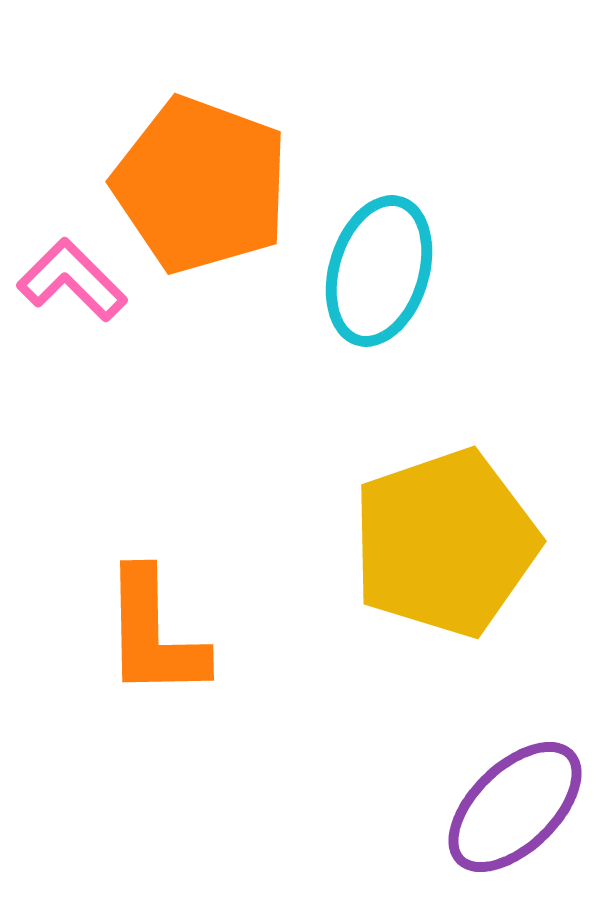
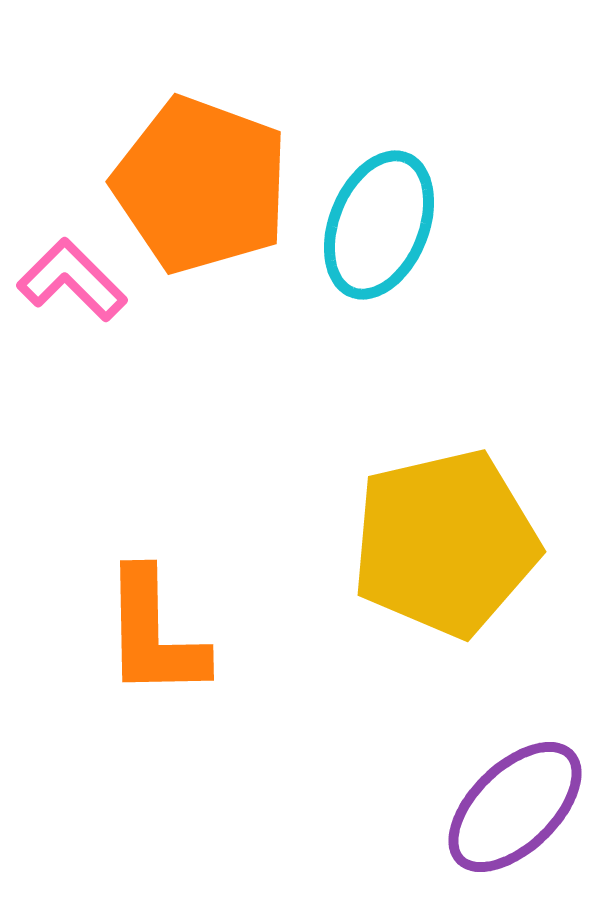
cyan ellipse: moved 46 px up; rotated 5 degrees clockwise
yellow pentagon: rotated 6 degrees clockwise
